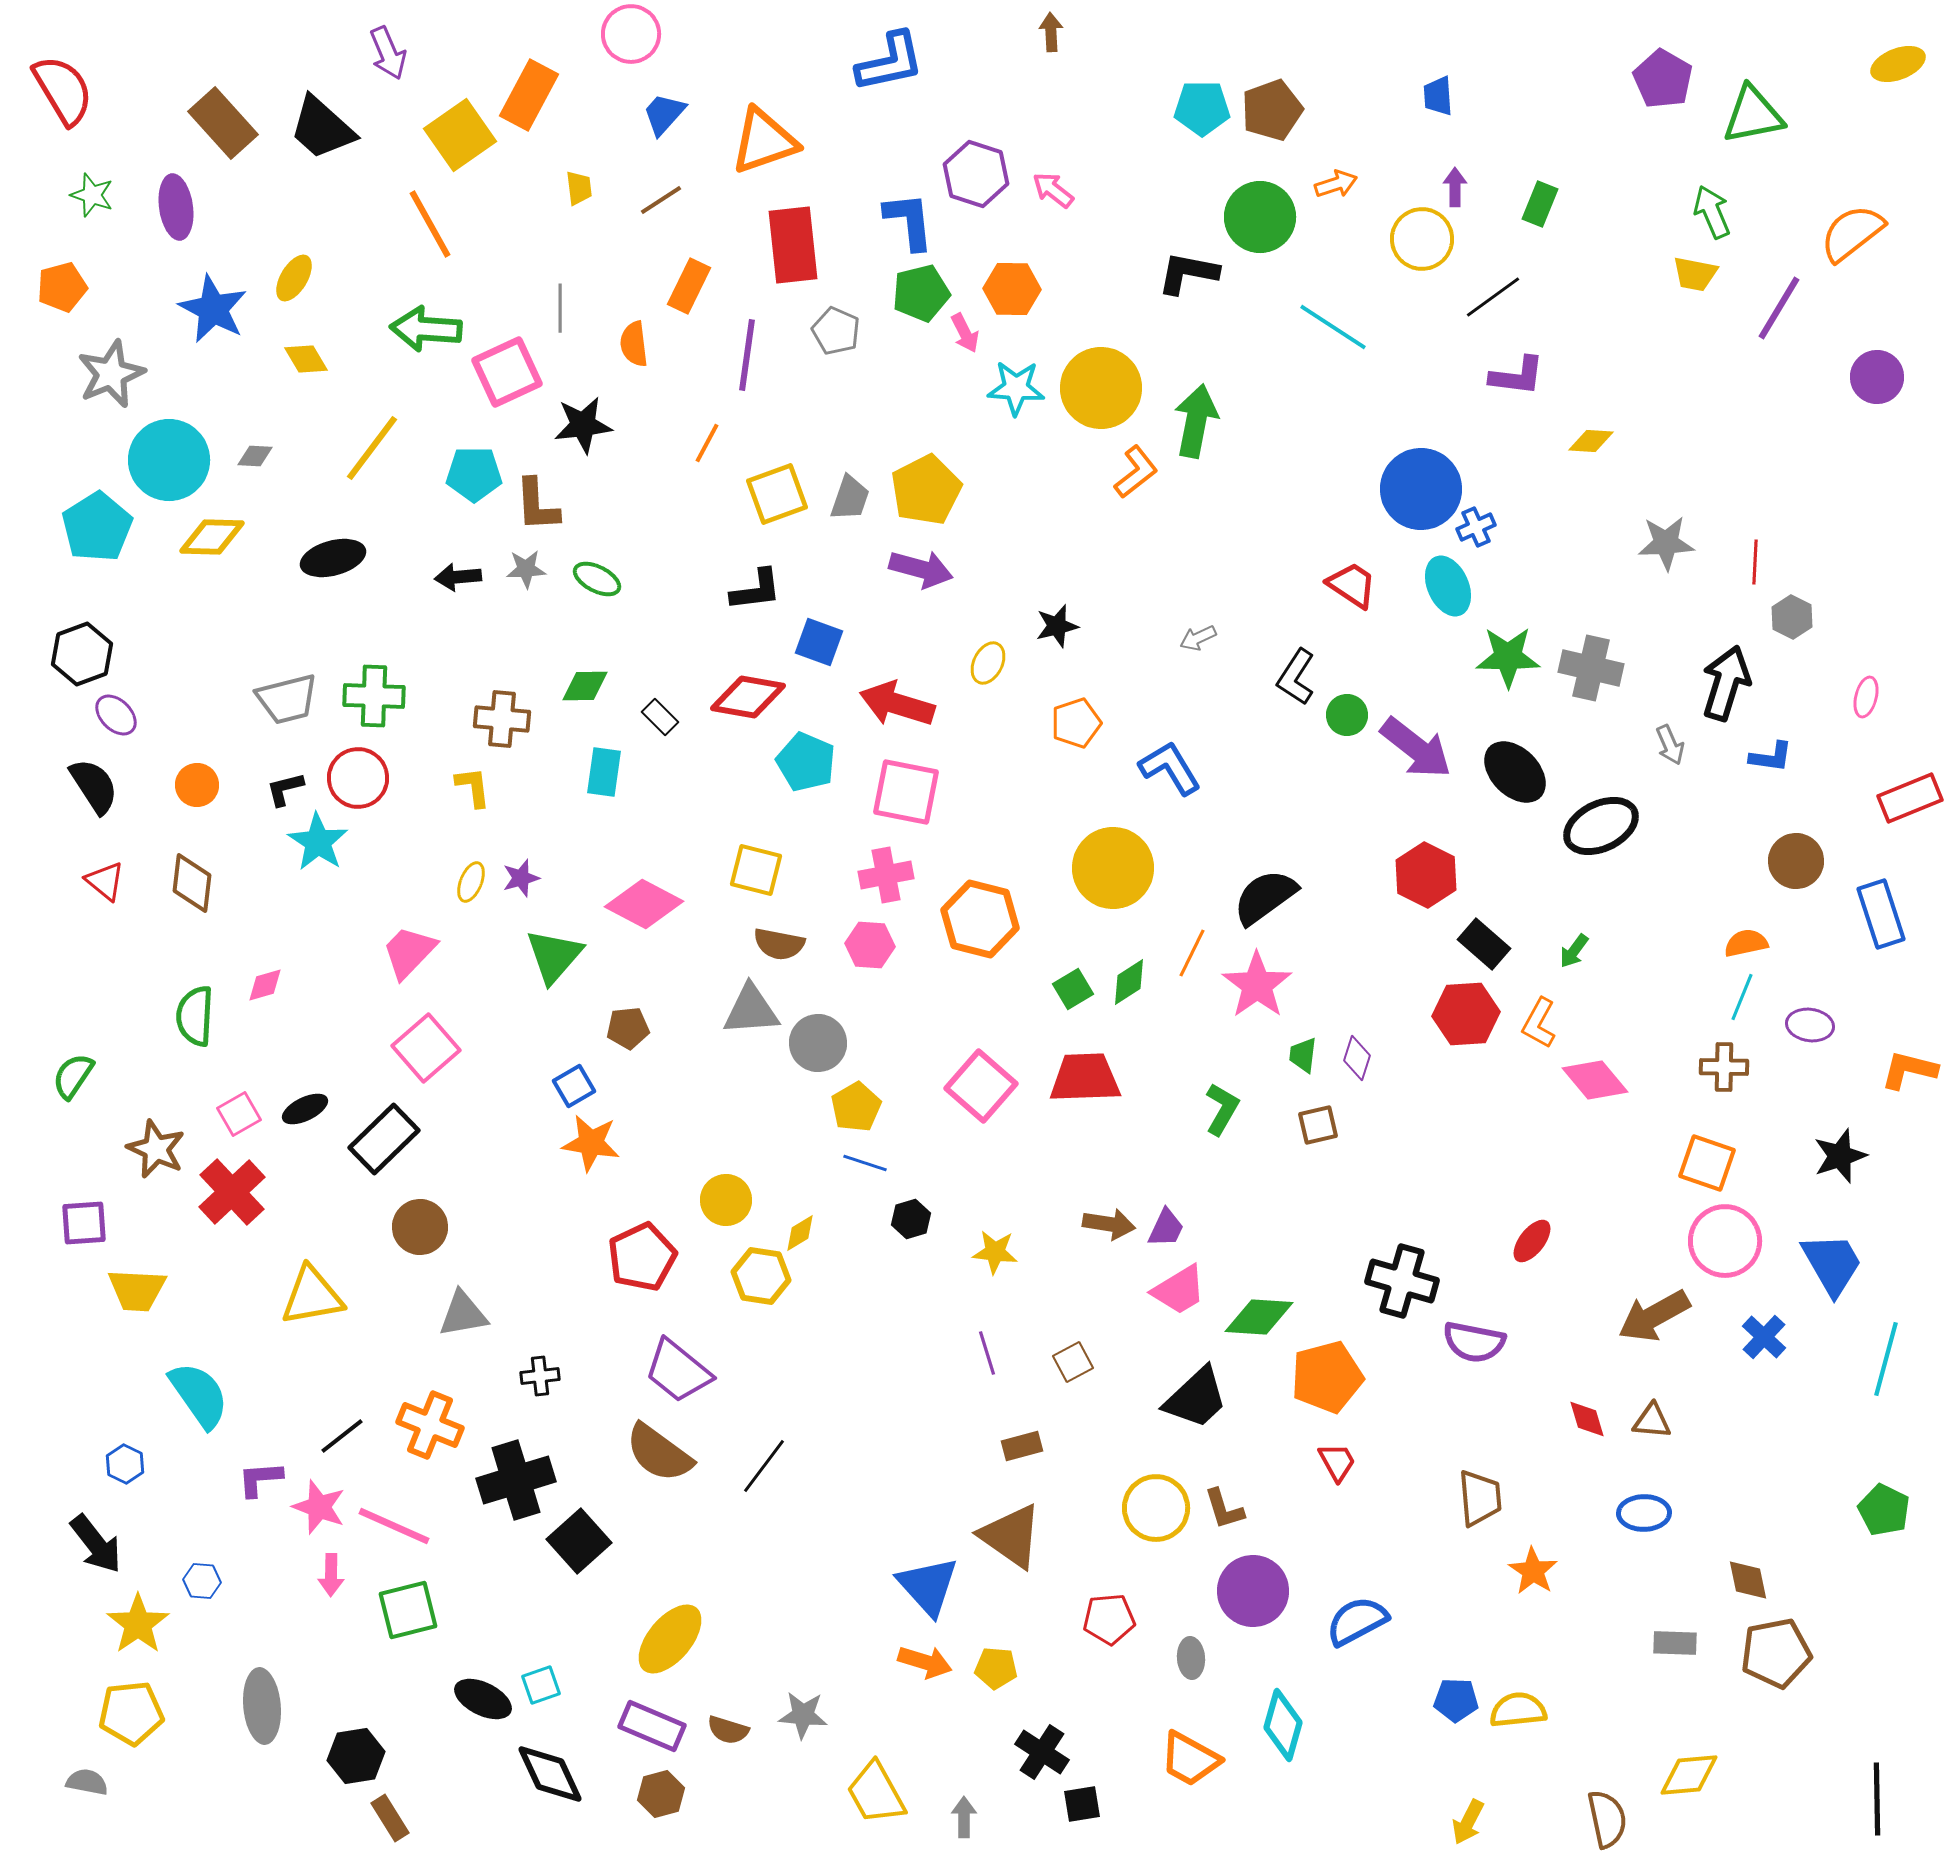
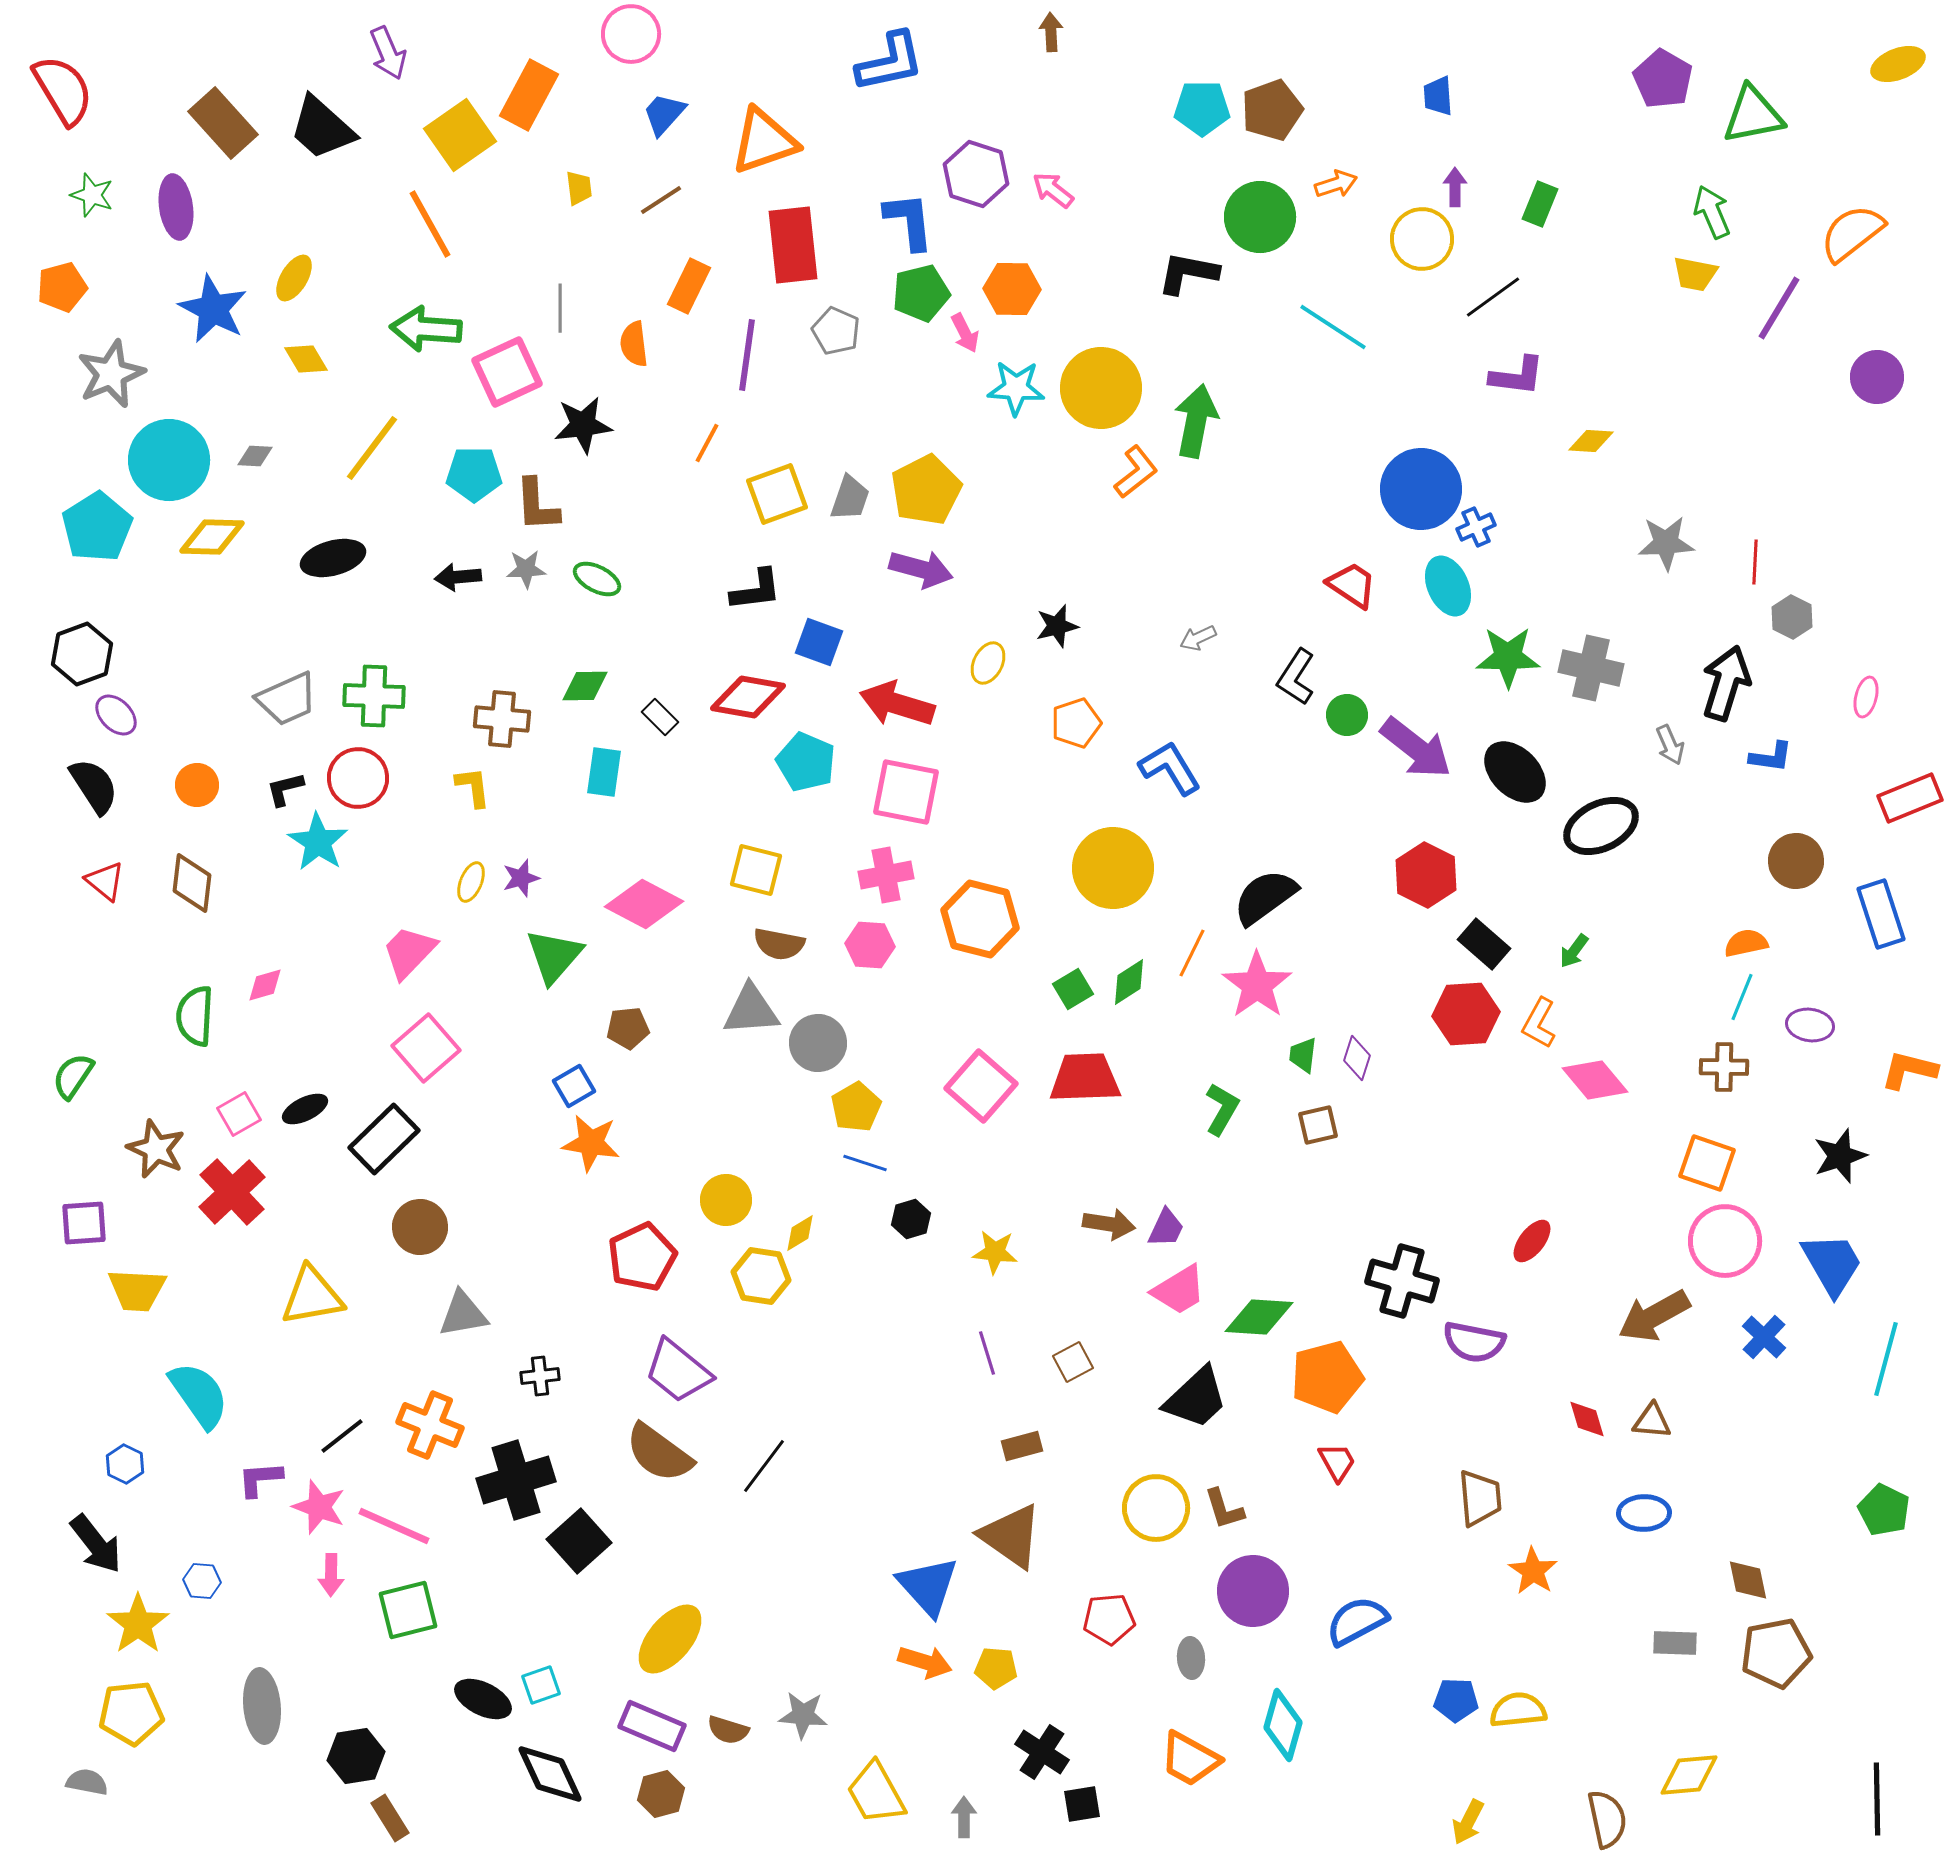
gray trapezoid at (287, 699): rotated 10 degrees counterclockwise
